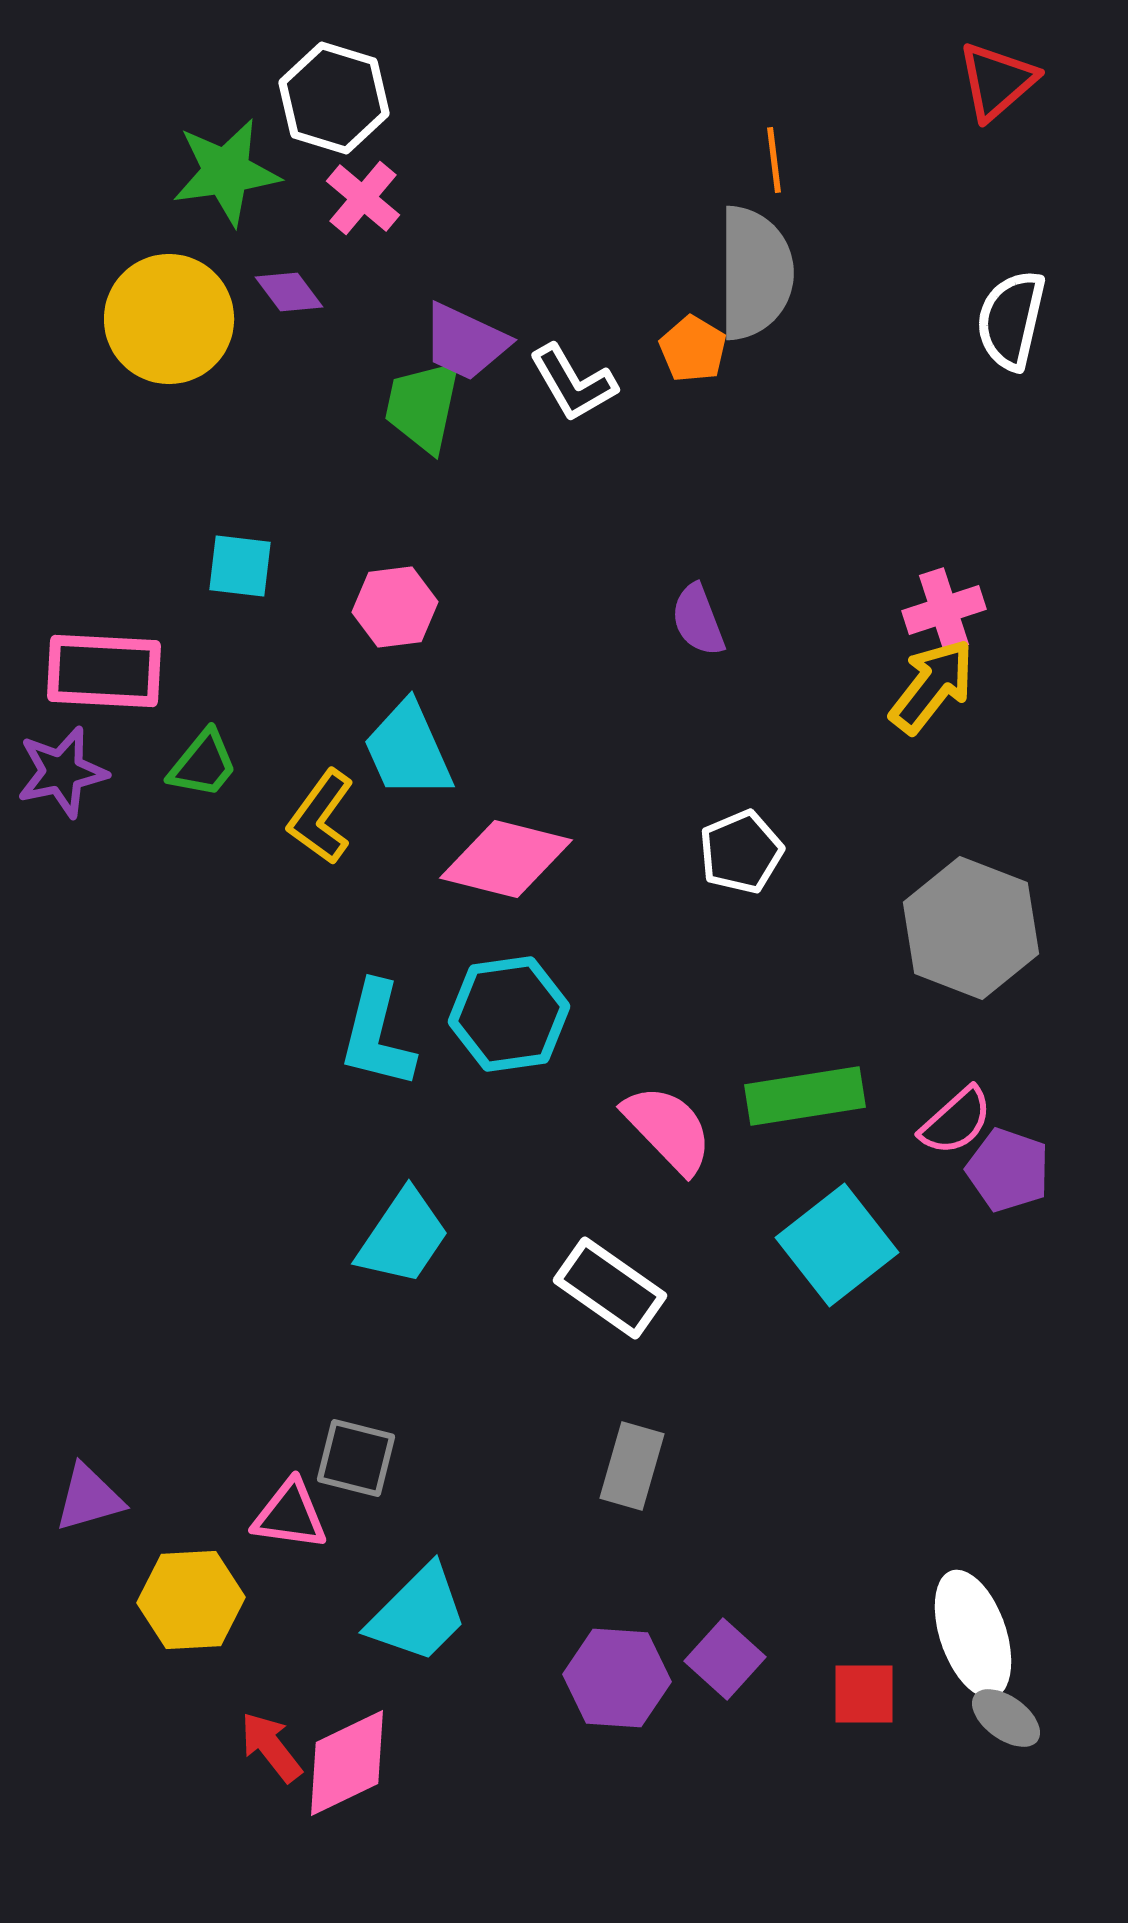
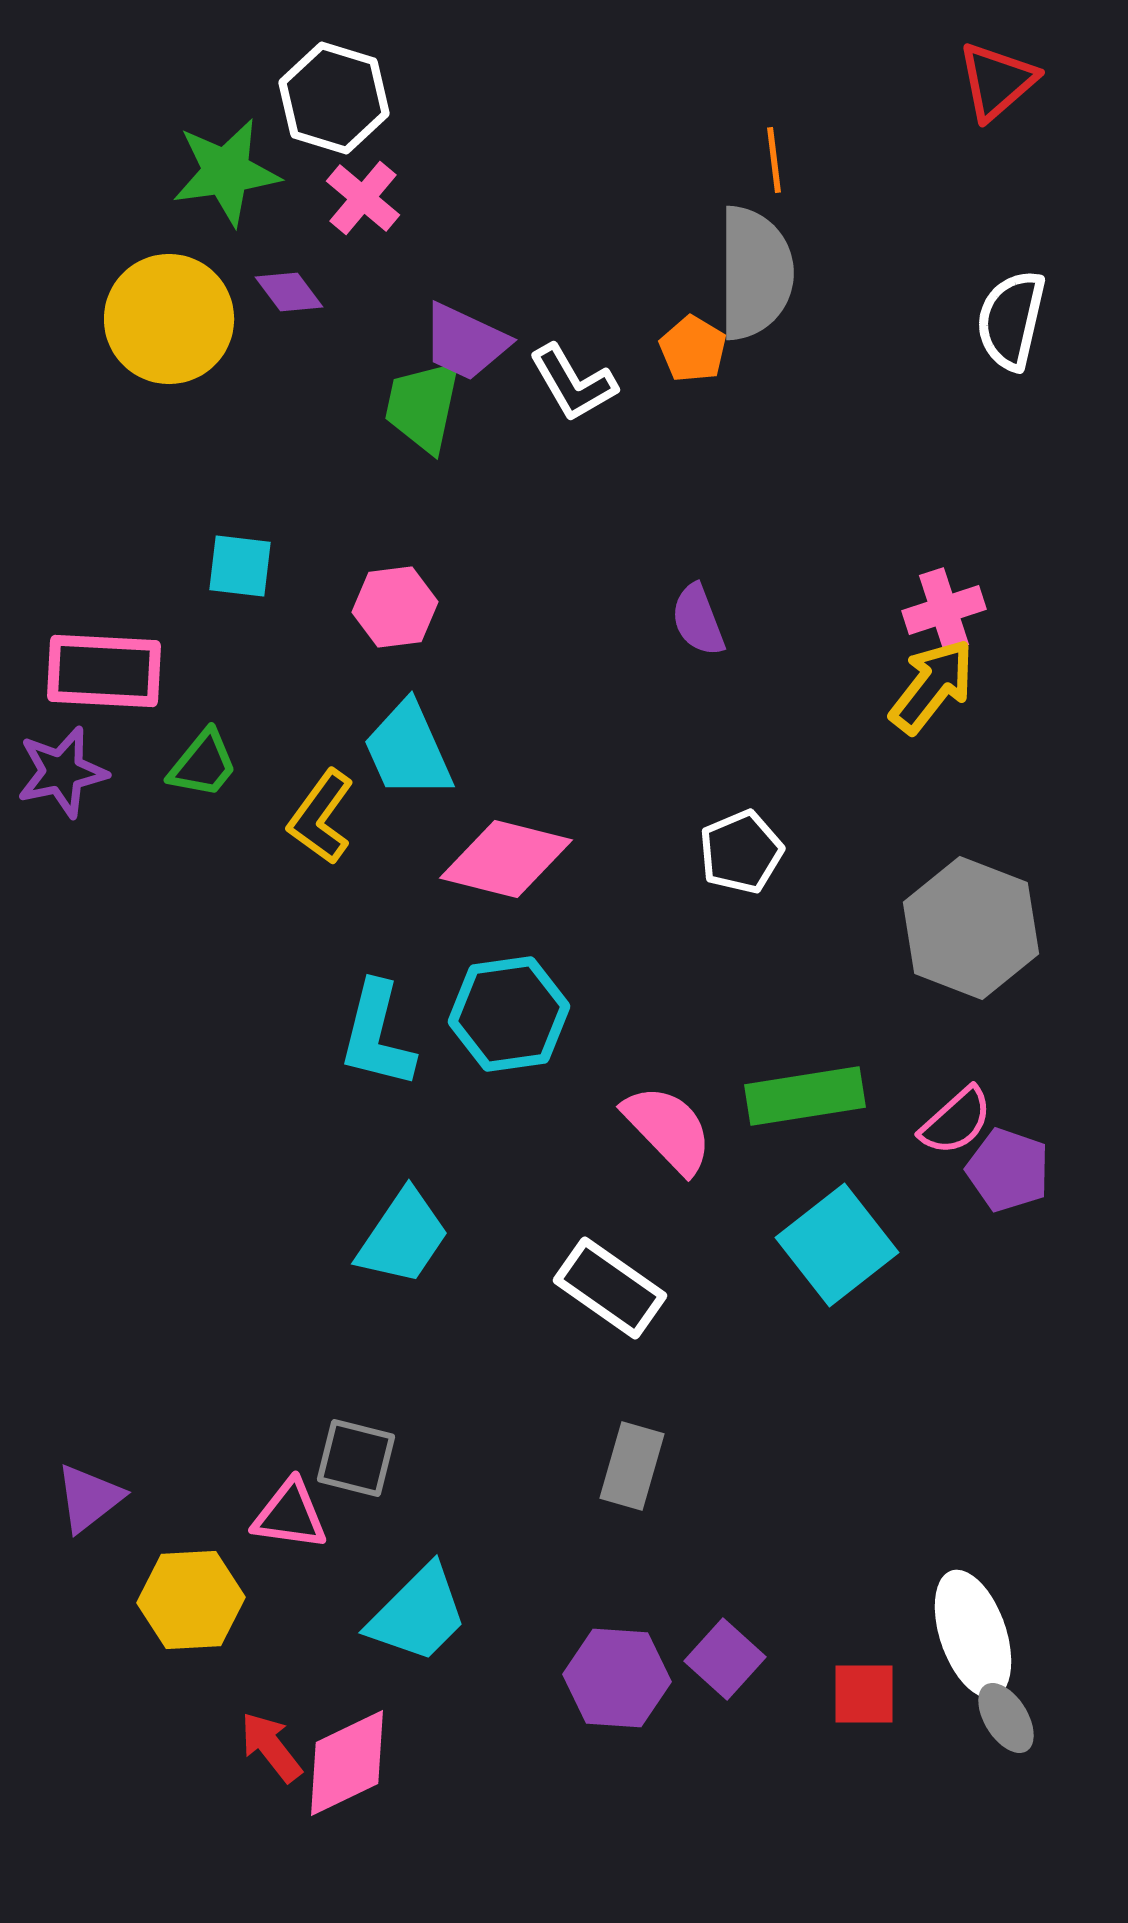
purple triangle at (89, 1498): rotated 22 degrees counterclockwise
gray ellipse at (1006, 1718): rotated 22 degrees clockwise
